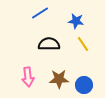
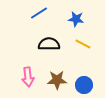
blue line: moved 1 px left
blue star: moved 2 px up
yellow line: rotated 28 degrees counterclockwise
brown star: moved 2 px left, 1 px down
